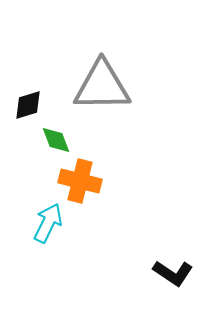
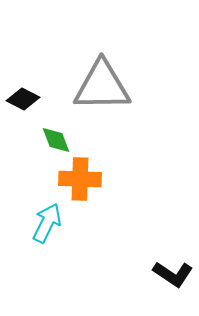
black diamond: moved 5 px left, 6 px up; rotated 44 degrees clockwise
orange cross: moved 2 px up; rotated 12 degrees counterclockwise
cyan arrow: moved 1 px left
black L-shape: moved 1 px down
